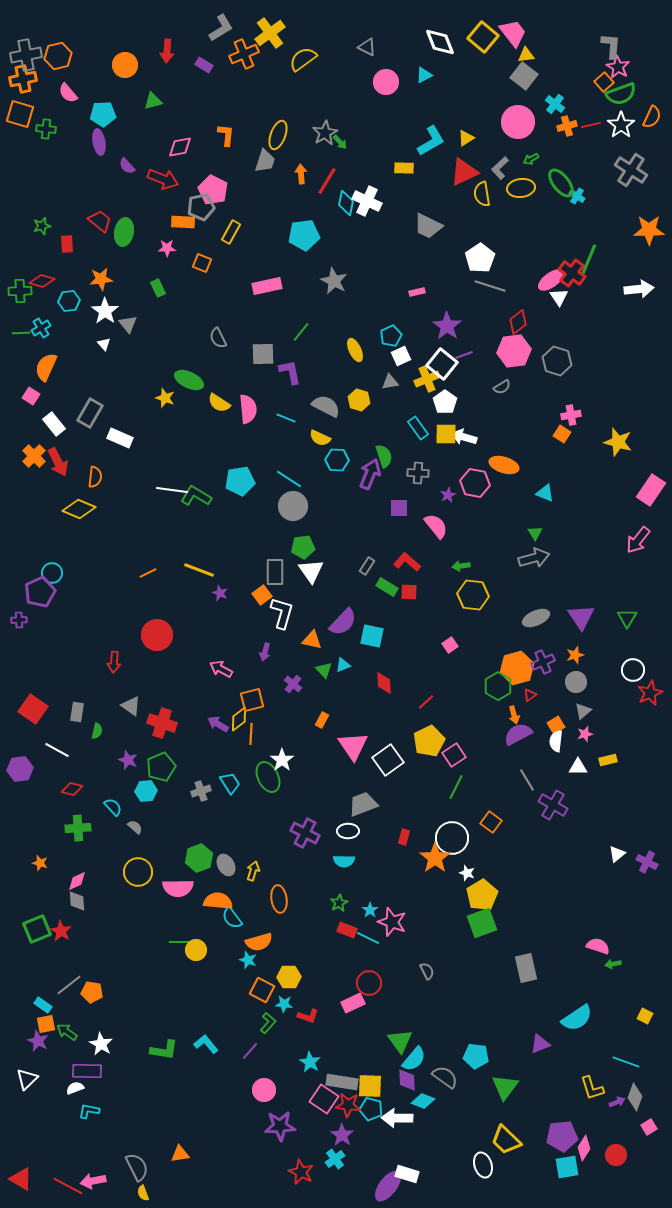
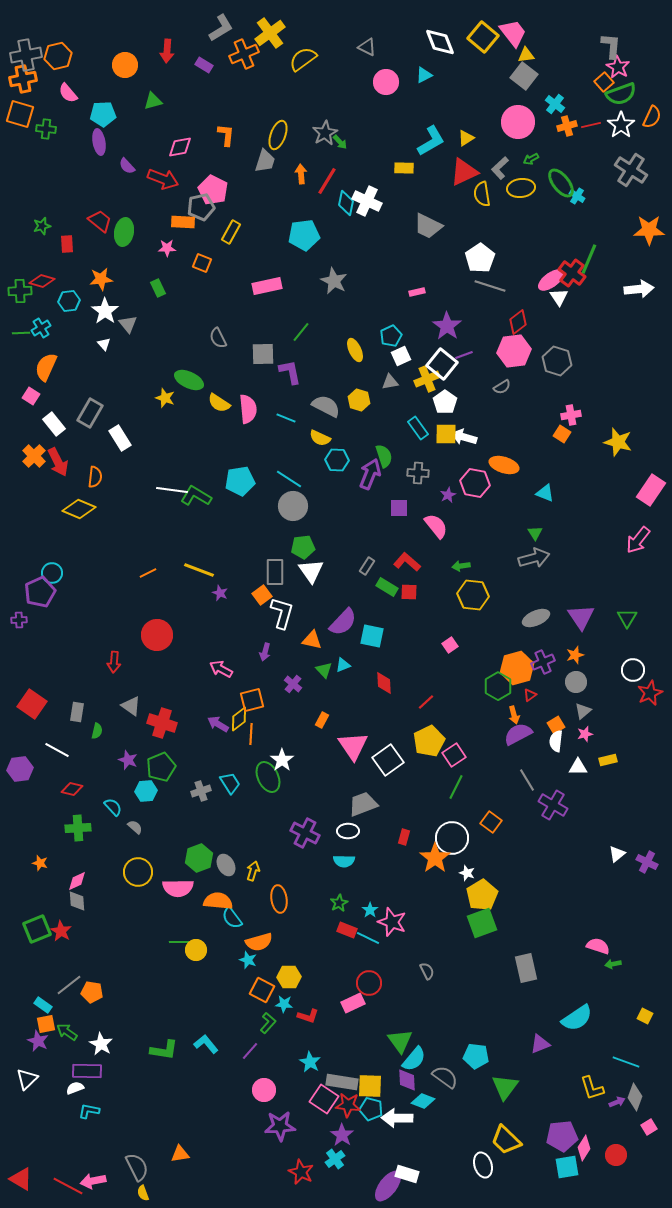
white rectangle at (120, 438): rotated 35 degrees clockwise
red square at (33, 709): moved 1 px left, 5 px up
